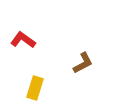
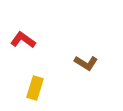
brown L-shape: moved 3 px right; rotated 60 degrees clockwise
